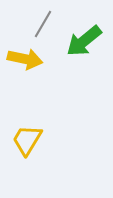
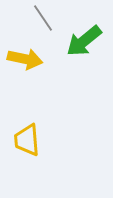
gray line: moved 6 px up; rotated 64 degrees counterclockwise
yellow trapezoid: rotated 36 degrees counterclockwise
